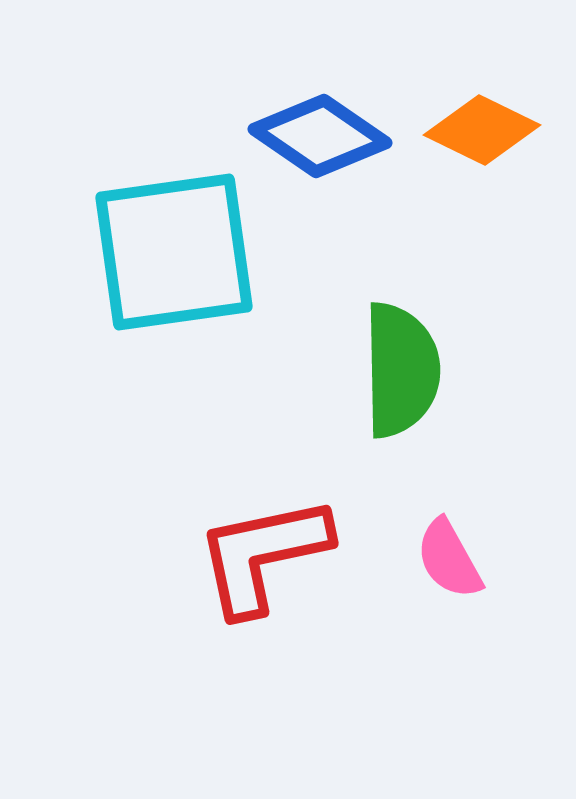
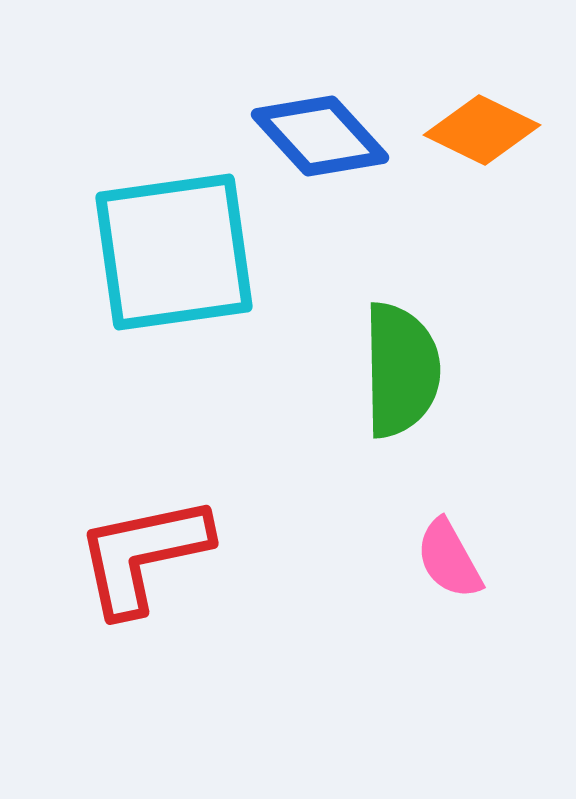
blue diamond: rotated 13 degrees clockwise
red L-shape: moved 120 px left
